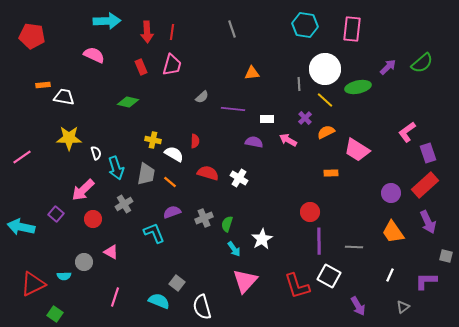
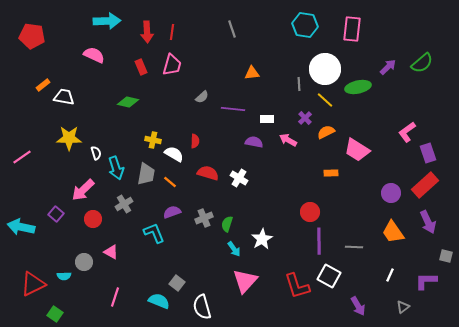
orange rectangle at (43, 85): rotated 32 degrees counterclockwise
